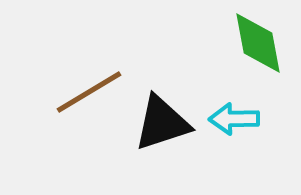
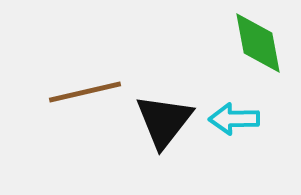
brown line: moved 4 px left; rotated 18 degrees clockwise
black triangle: moved 2 px right, 2 px up; rotated 34 degrees counterclockwise
